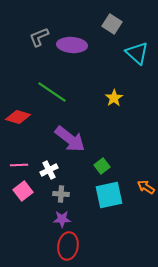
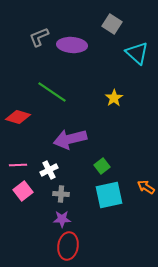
purple arrow: rotated 128 degrees clockwise
pink line: moved 1 px left
